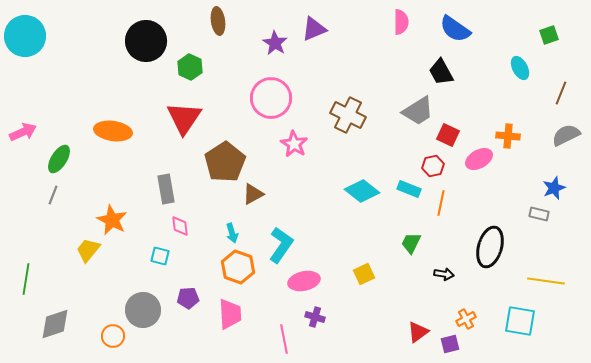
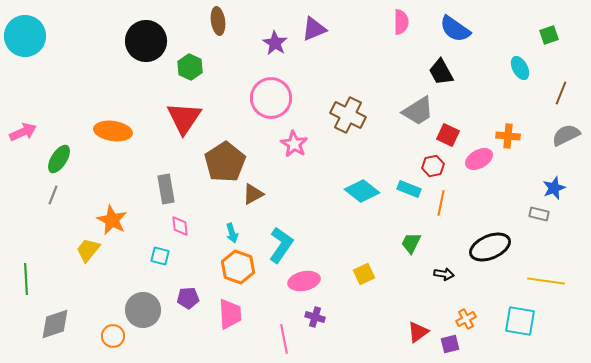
black ellipse at (490, 247): rotated 51 degrees clockwise
green line at (26, 279): rotated 12 degrees counterclockwise
